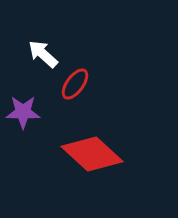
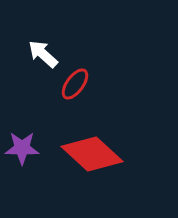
purple star: moved 1 px left, 36 px down
